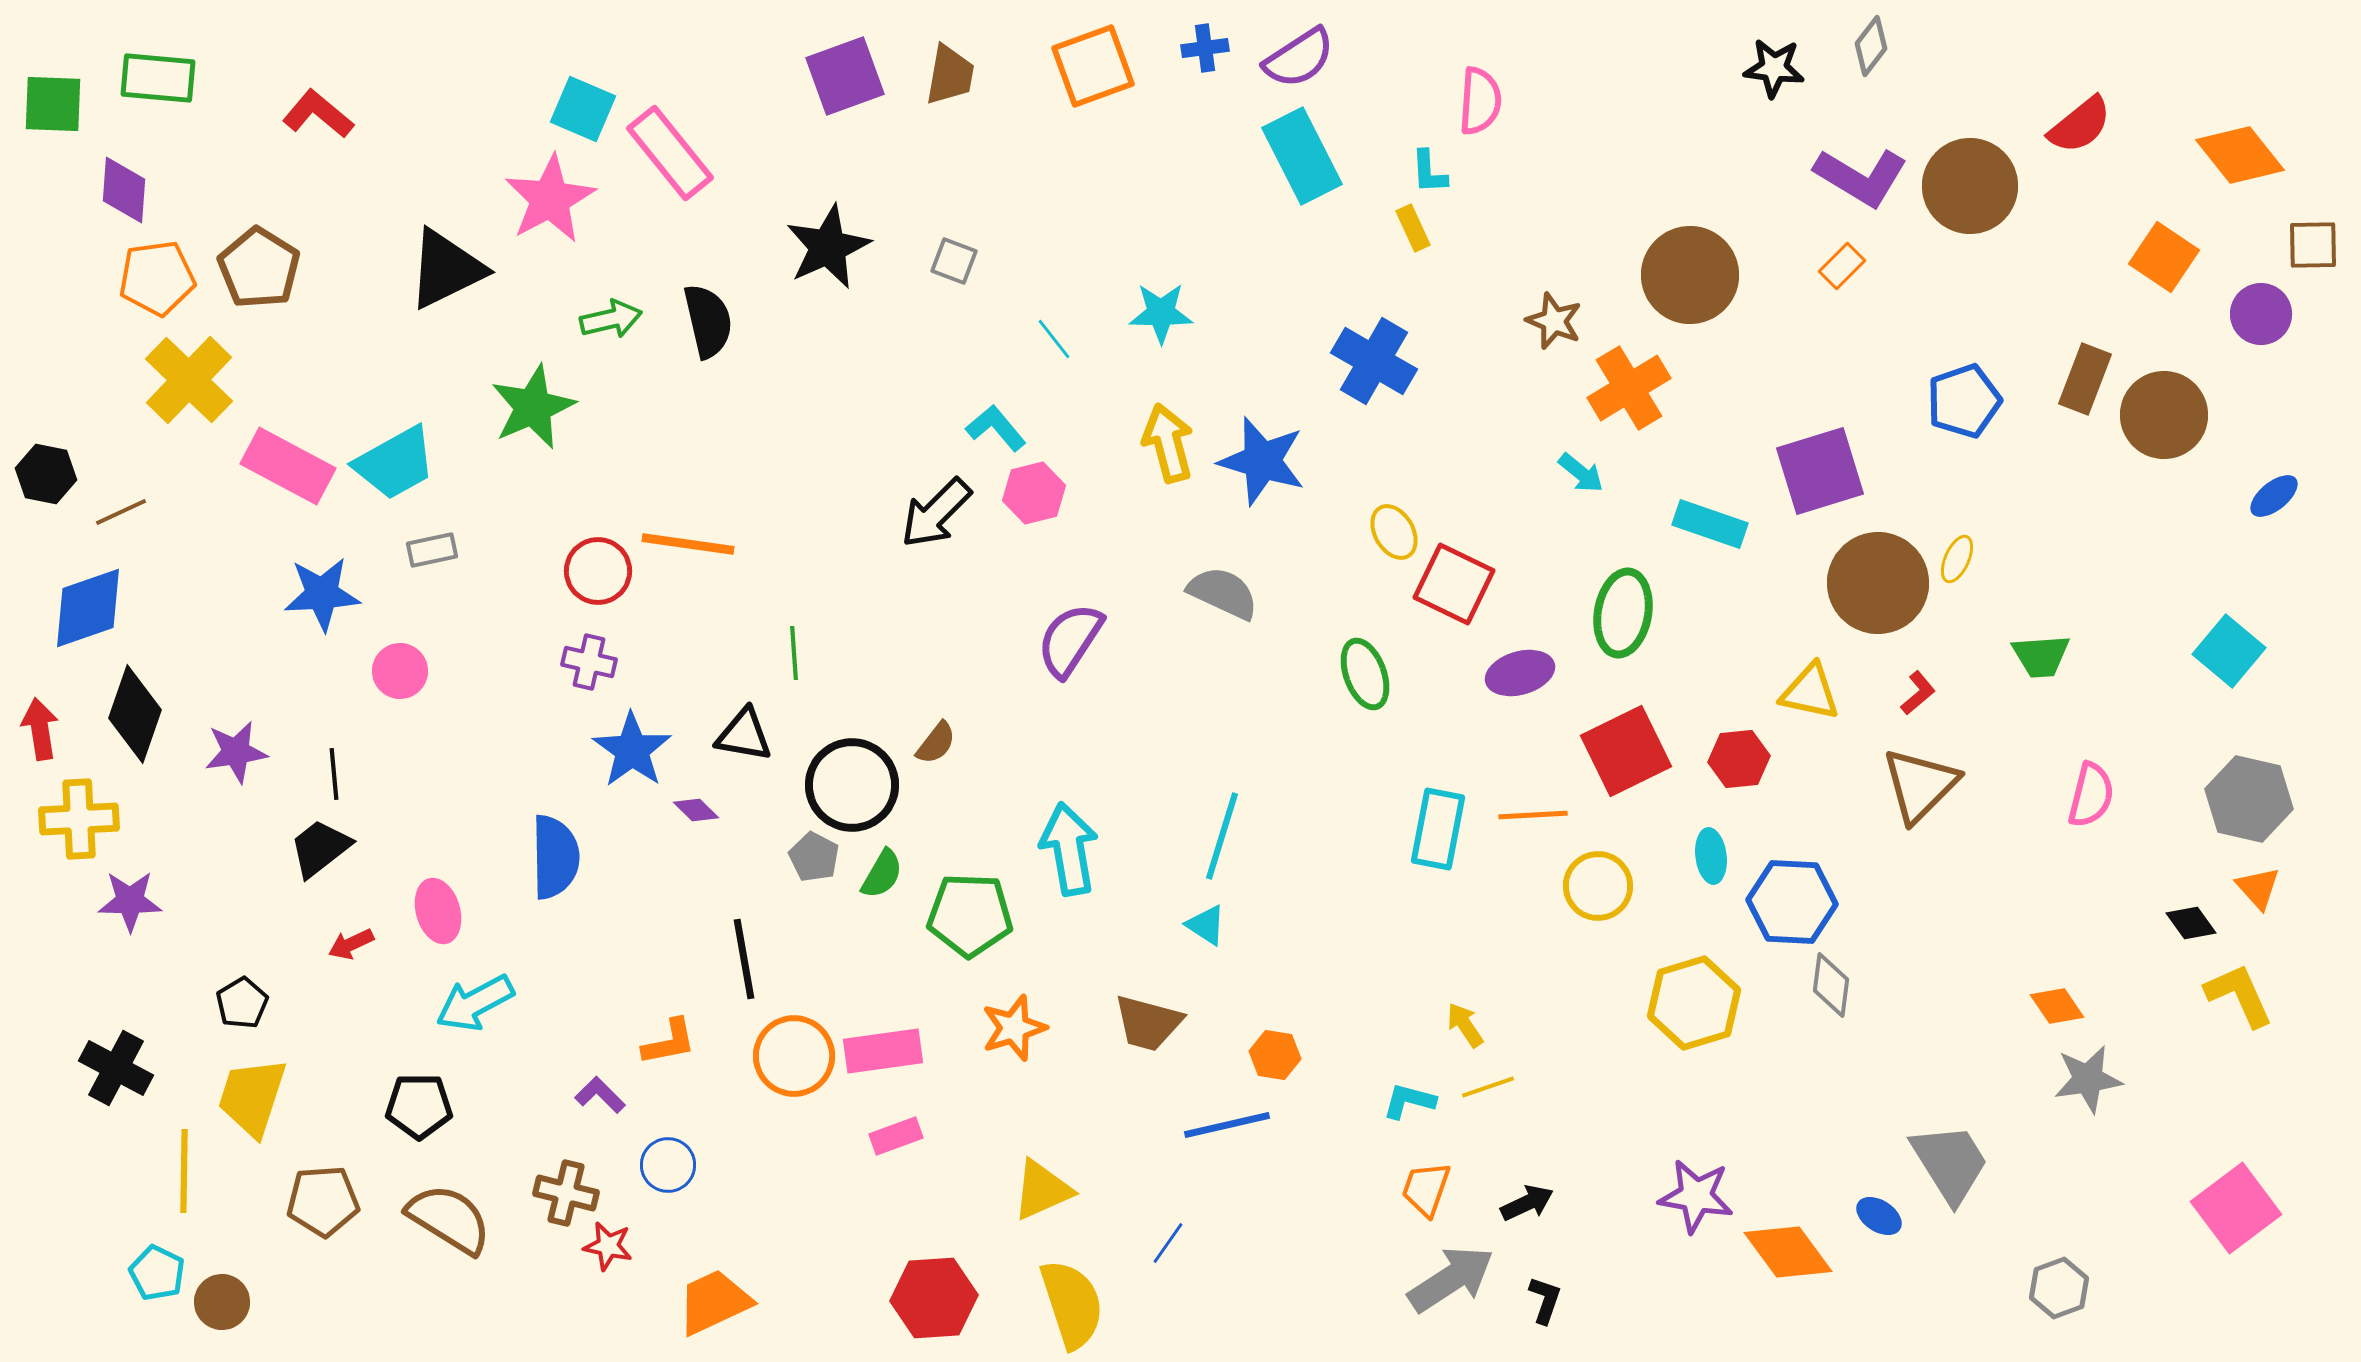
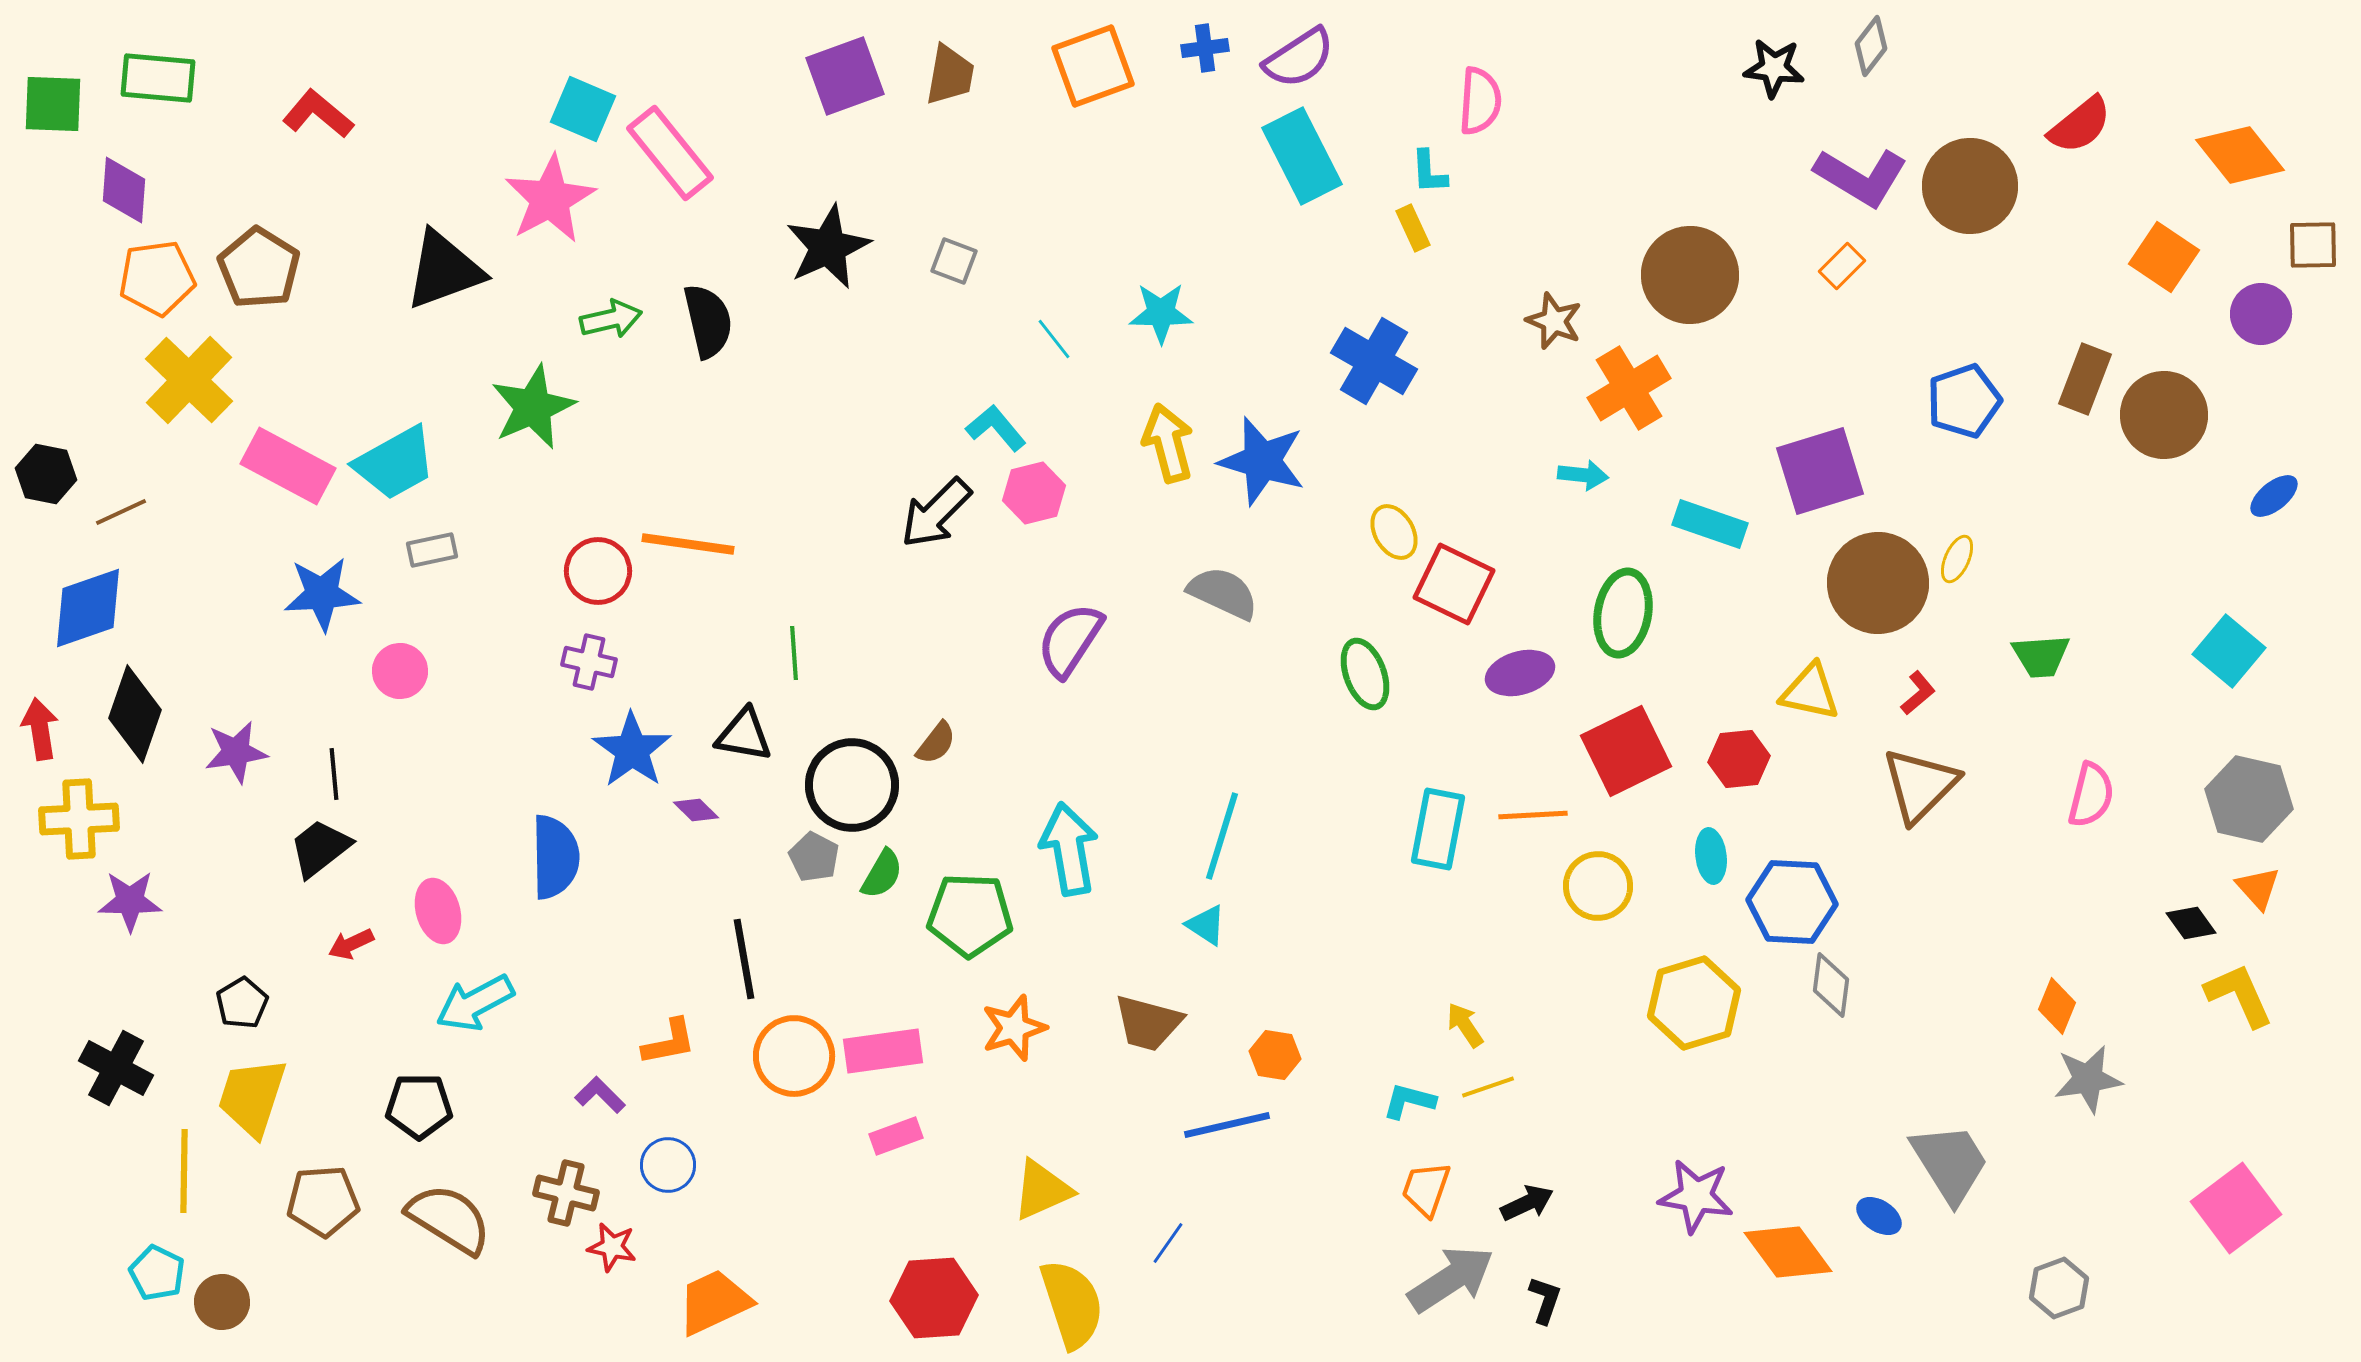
black triangle at (446, 269): moved 2 px left, 1 px down; rotated 6 degrees clockwise
cyan arrow at (1581, 473): moved 2 px right, 2 px down; rotated 33 degrees counterclockwise
orange diamond at (2057, 1006): rotated 56 degrees clockwise
red star at (608, 1246): moved 4 px right, 1 px down
